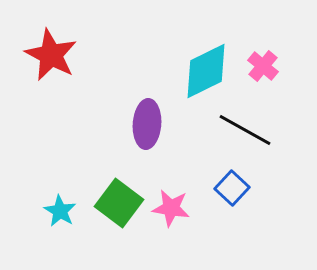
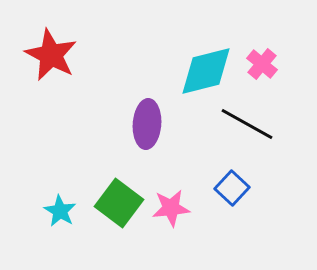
pink cross: moved 1 px left, 2 px up
cyan diamond: rotated 12 degrees clockwise
black line: moved 2 px right, 6 px up
pink star: rotated 15 degrees counterclockwise
